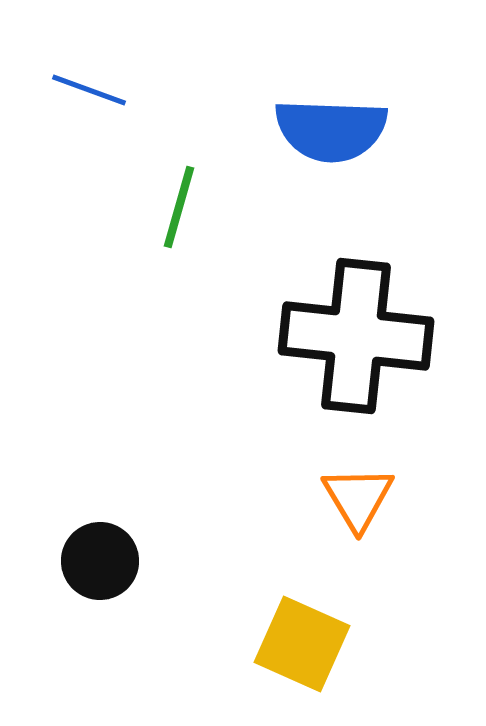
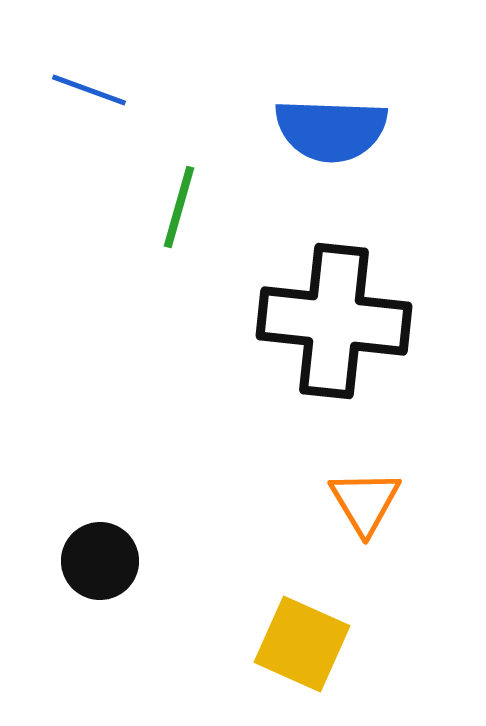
black cross: moved 22 px left, 15 px up
orange triangle: moved 7 px right, 4 px down
